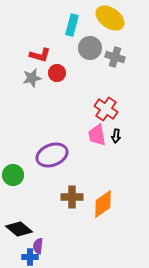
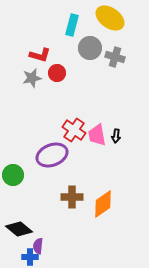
red cross: moved 32 px left, 21 px down
